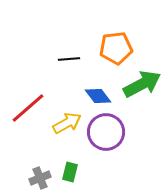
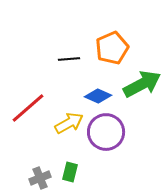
orange pentagon: moved 4 px left; rotated 16 degrees counterclockwise
blue diamond: rotated 28 degrees counterclockwise
yellow arrow: moved 2 px right
